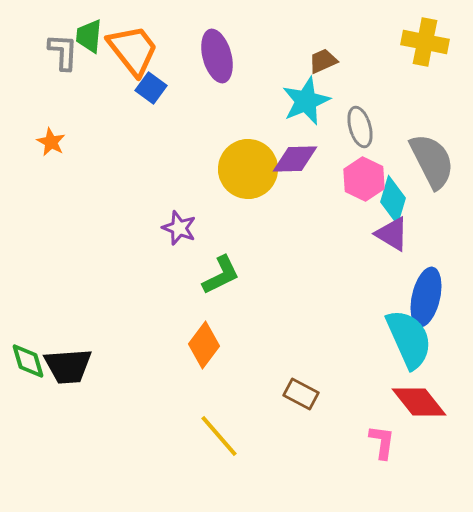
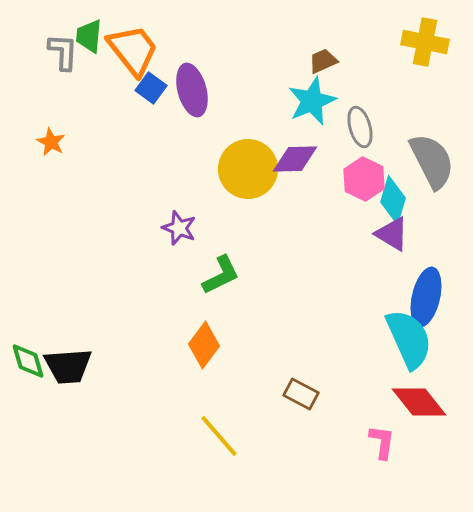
purple ellipse: moved 25 px left, 34 px down
cyan star: moved 6 px right
